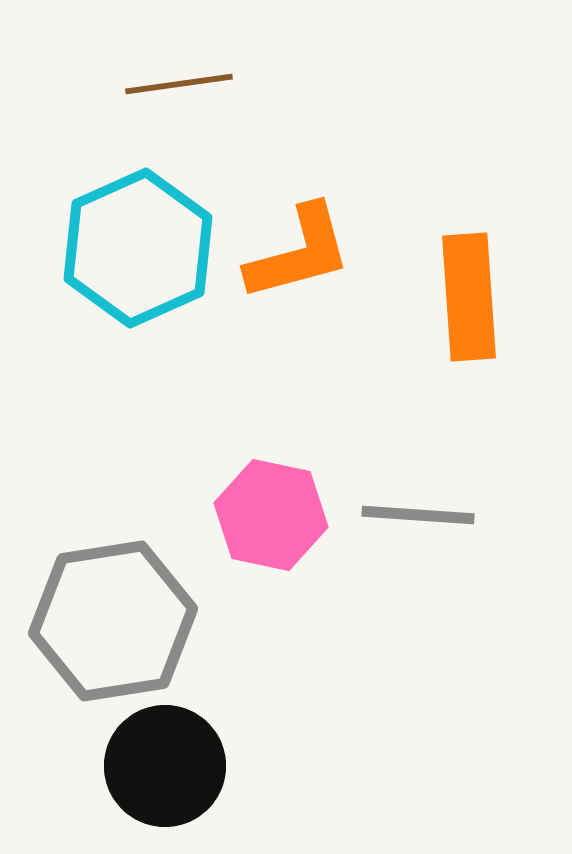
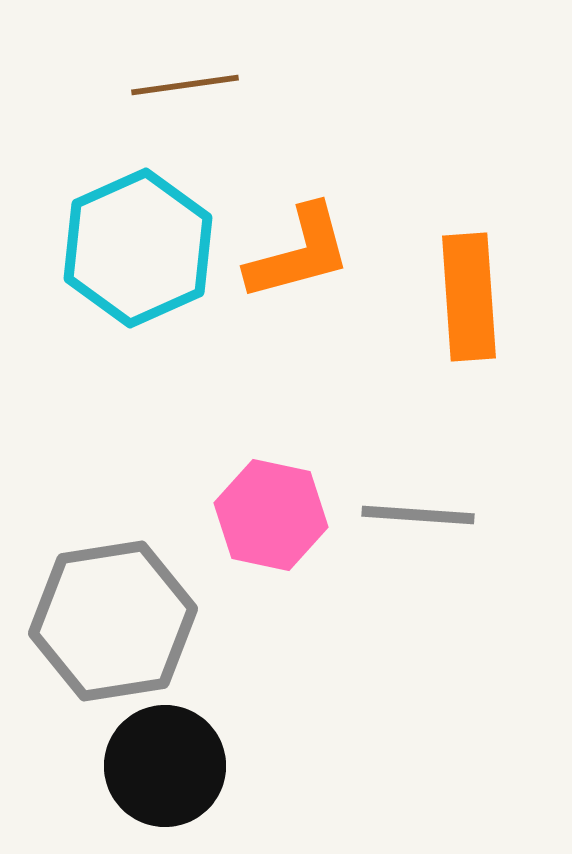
brown line: moved 6 px right, 1 px down
